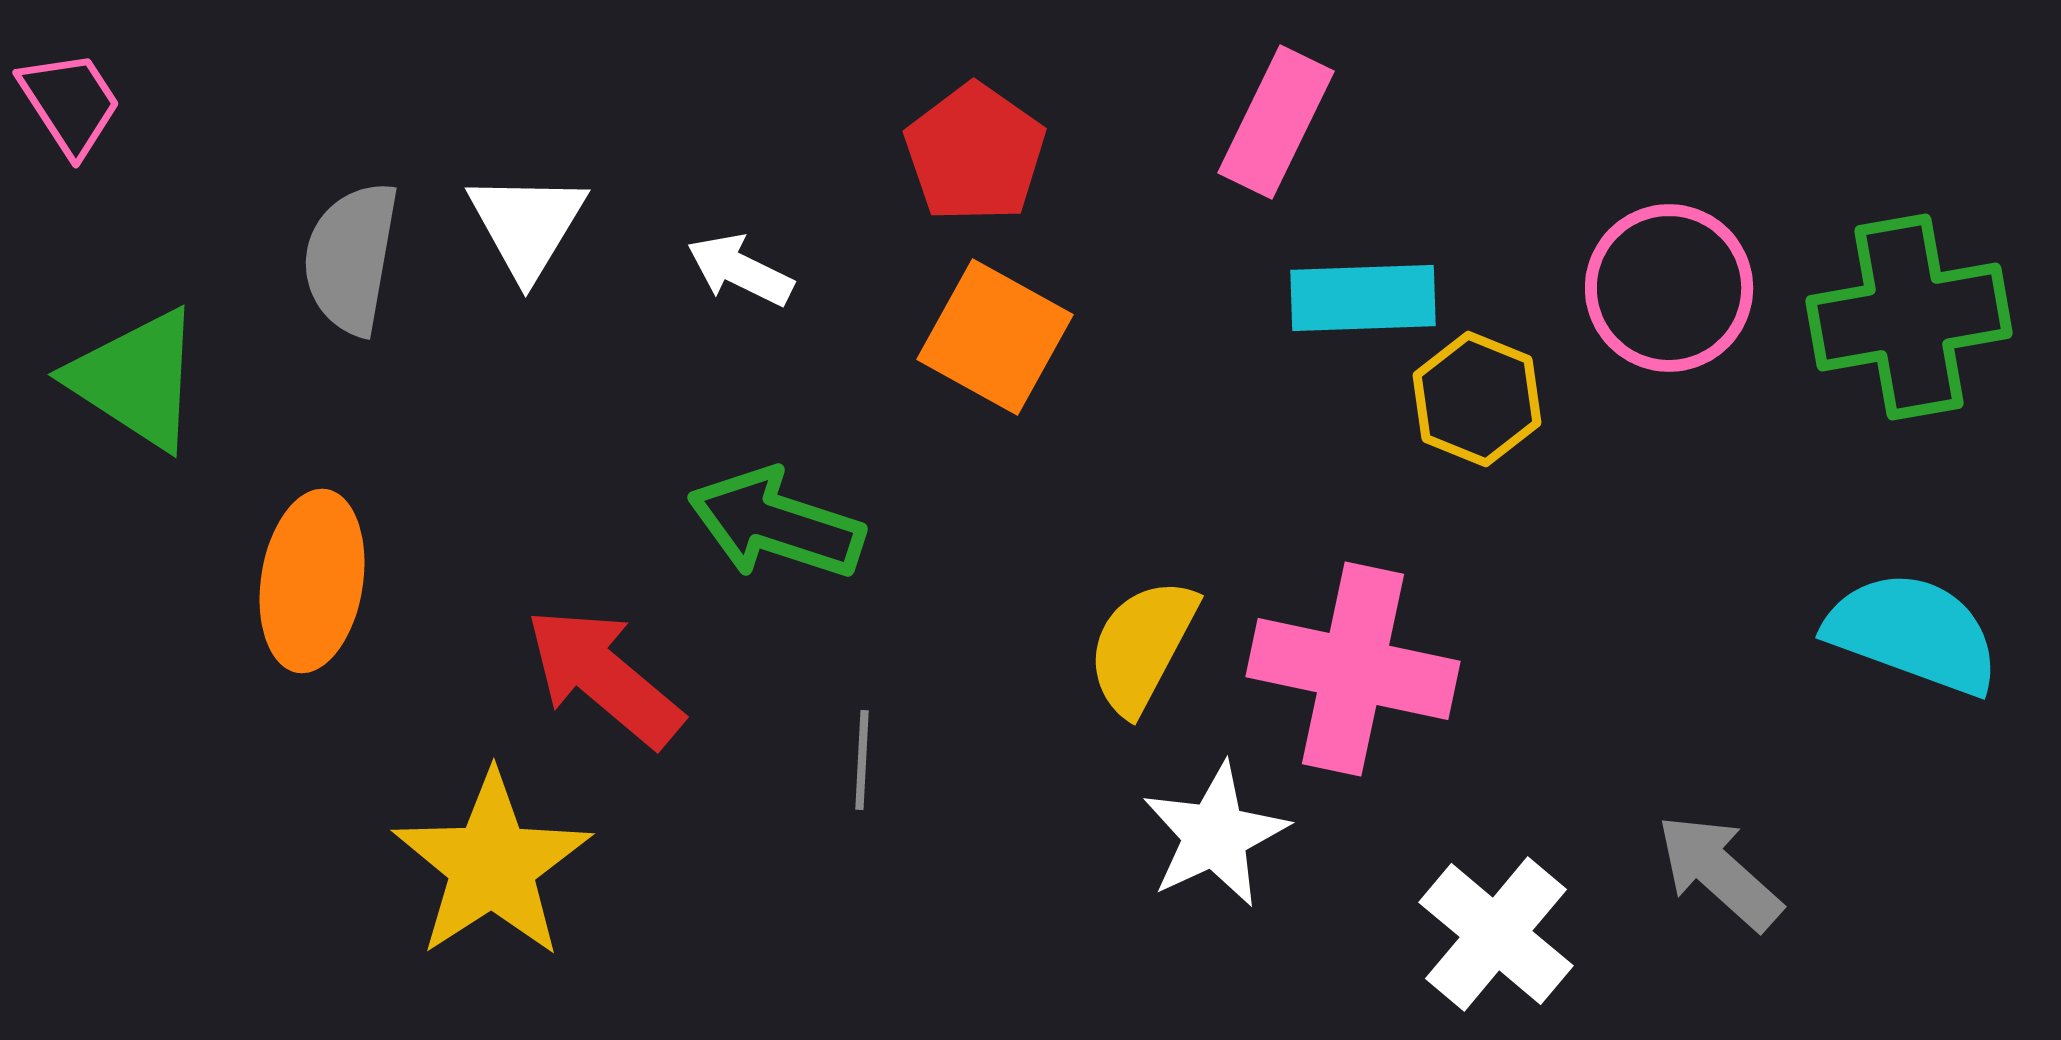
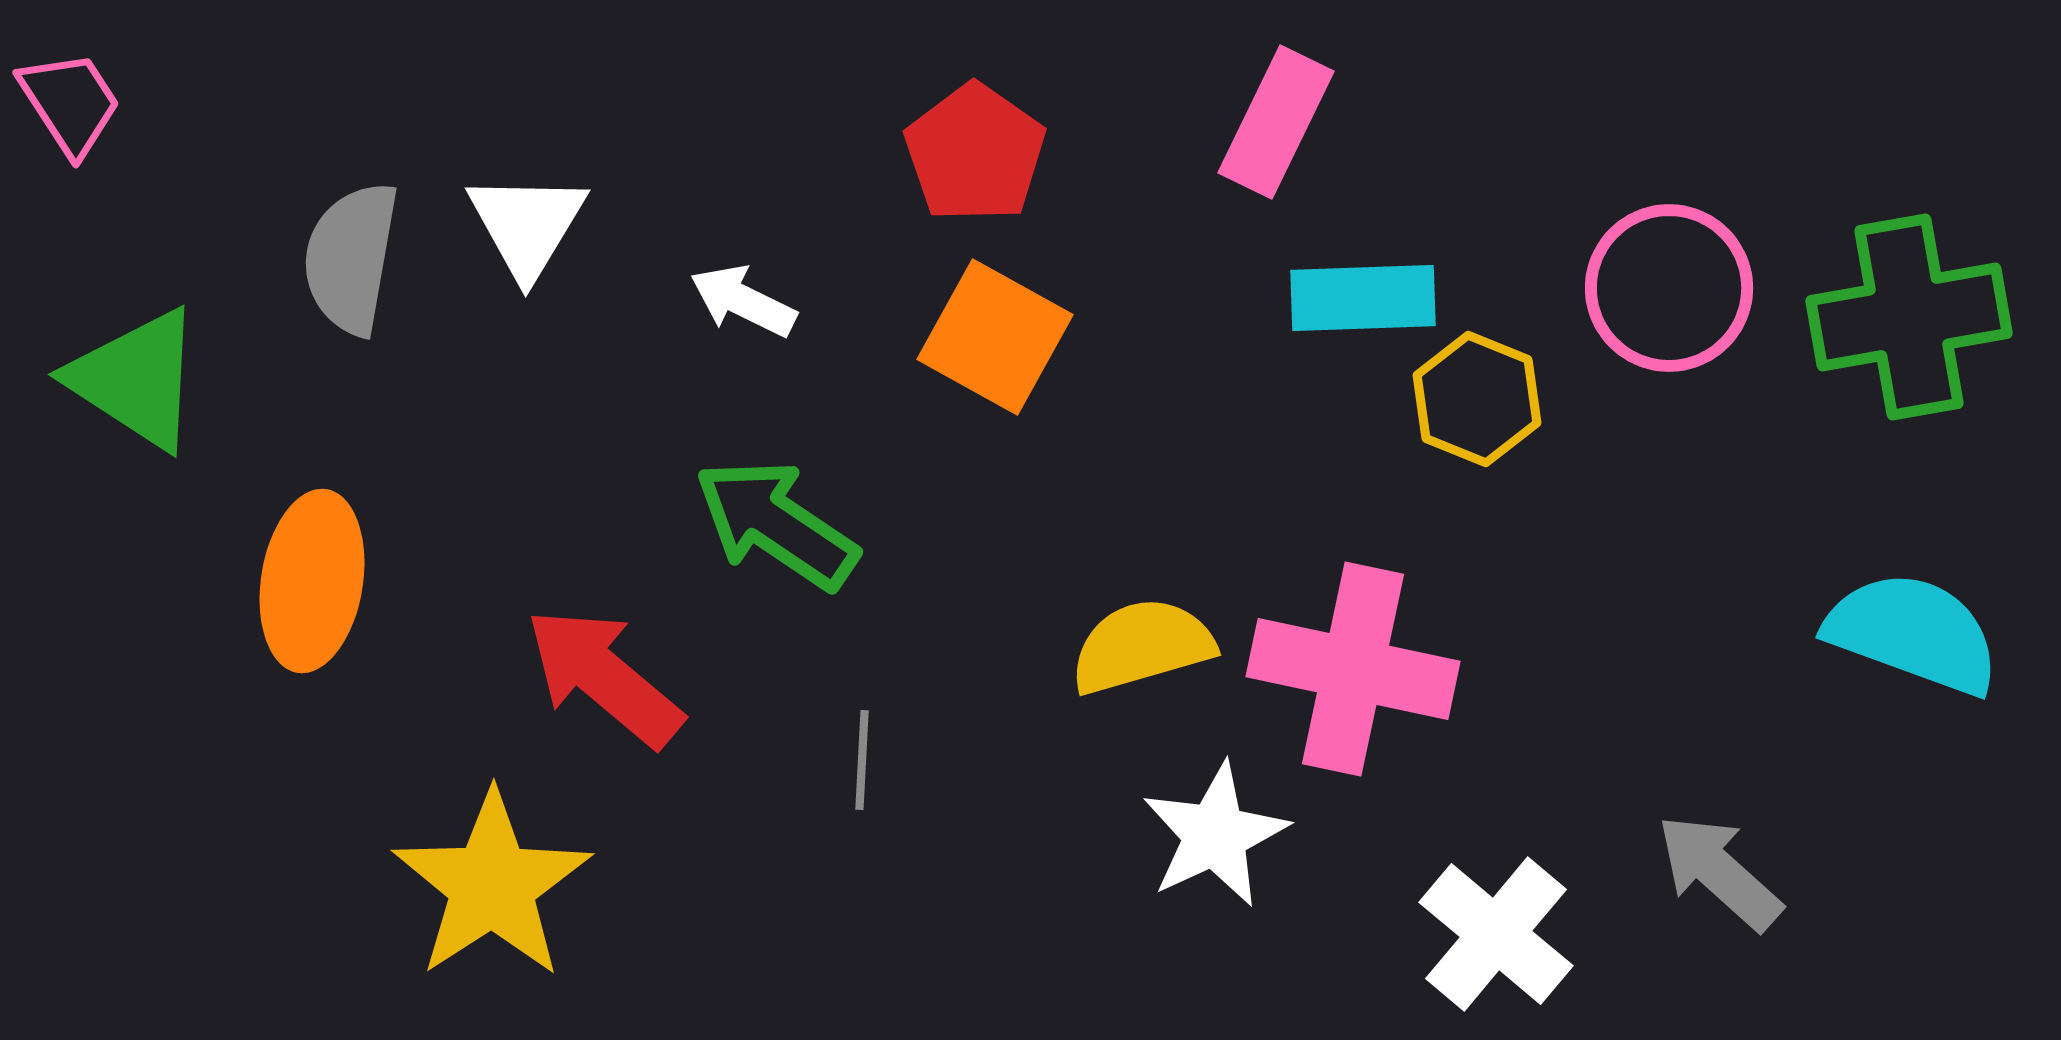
white arrow: moved 3 px right, 31 px down
green arrow: rotated 16 degrees clockwise
yellow semicircle: rotated 46 degrees clockwise
yellow star: moved 20 px down
